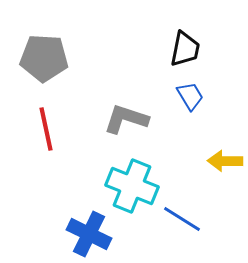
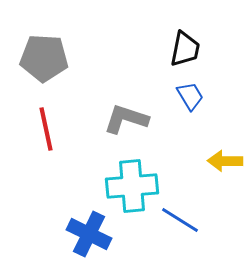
cyan cross: rotated 27 degrees counterclockwise
blue line: moved 2 px left, 1 px down
